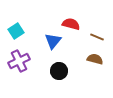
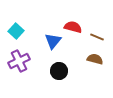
red semicircle: moved 2 px right, 3 px down
cyan square: rotated 14 degrees counterclockwise
